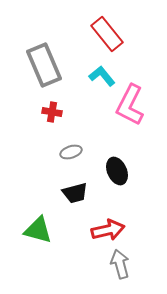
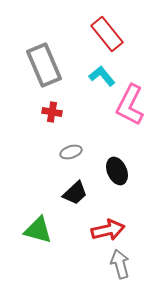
black trapezoid: rotated 28 degrees counterclockwise
